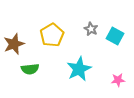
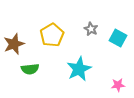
cyan square: moved 3 px right, 2 px down
pink star: moved 5 px down
